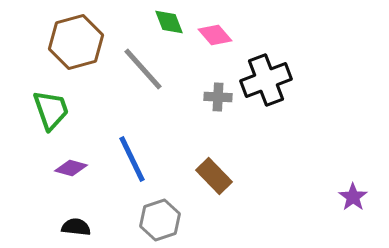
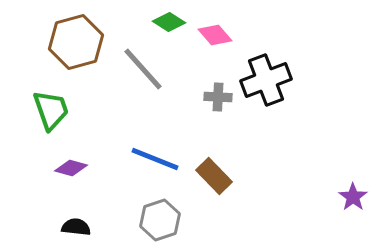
green diamond: rotated 36 degrees counterclockwise
blue line: moved 23 px right; rotated 42 degrees counterclockwise
